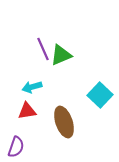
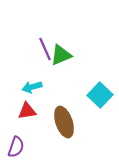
purple line: moved 2 px right
